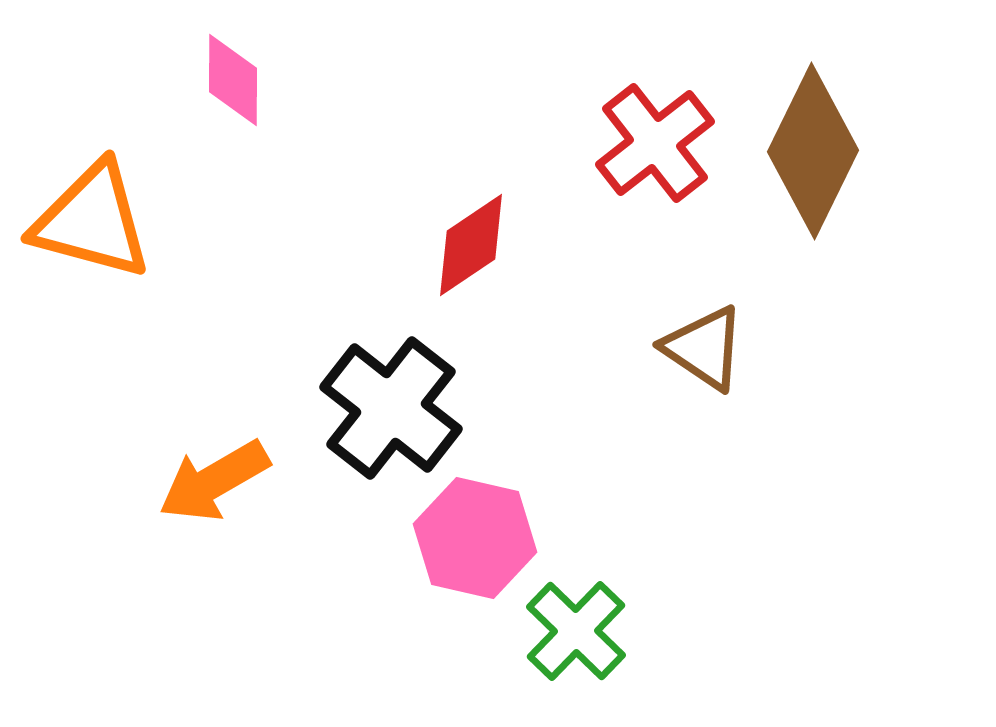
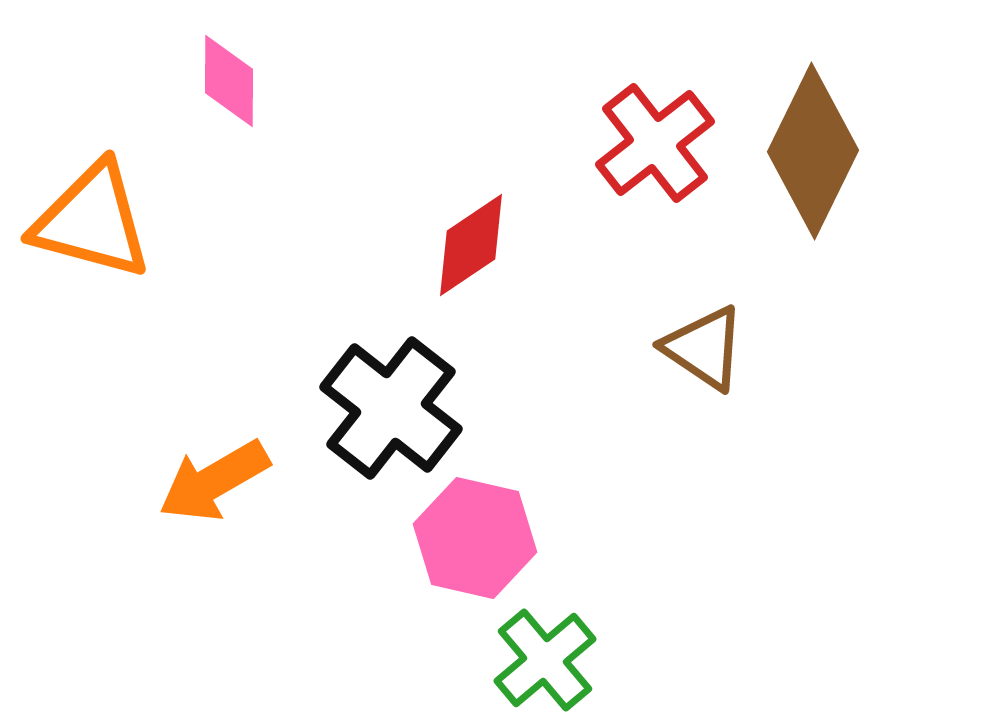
pink diamond: moved 4 px left, 1 px down
green cross: moved 31 px left, 29 px down; rotated 6 degrees clockwise
